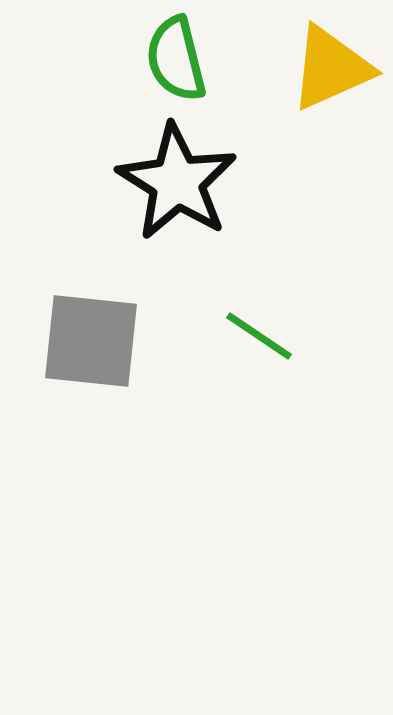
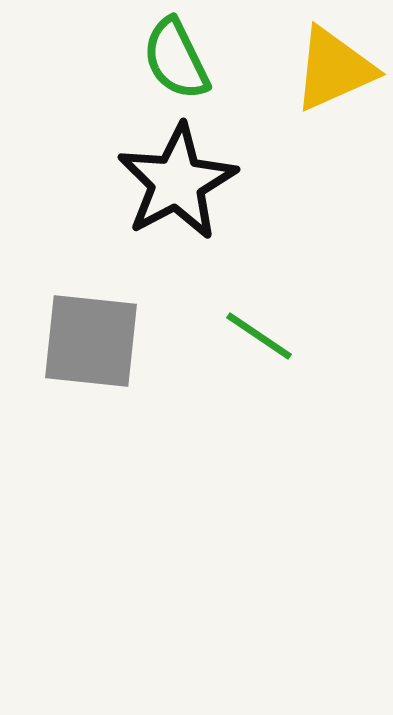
green semicircle: rotated 12 degrees counterclockwise
yellow triangle: moved 3 px right, 1 px down
black star: rotated 12 degrees clockwise
